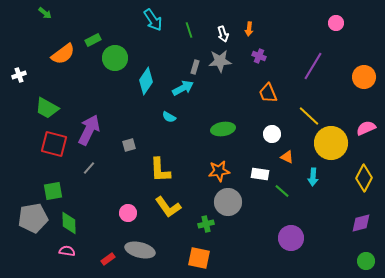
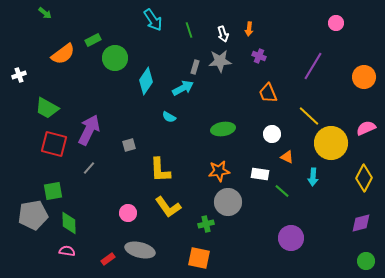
gray pentagon at (33, 218): moved 3 px up
